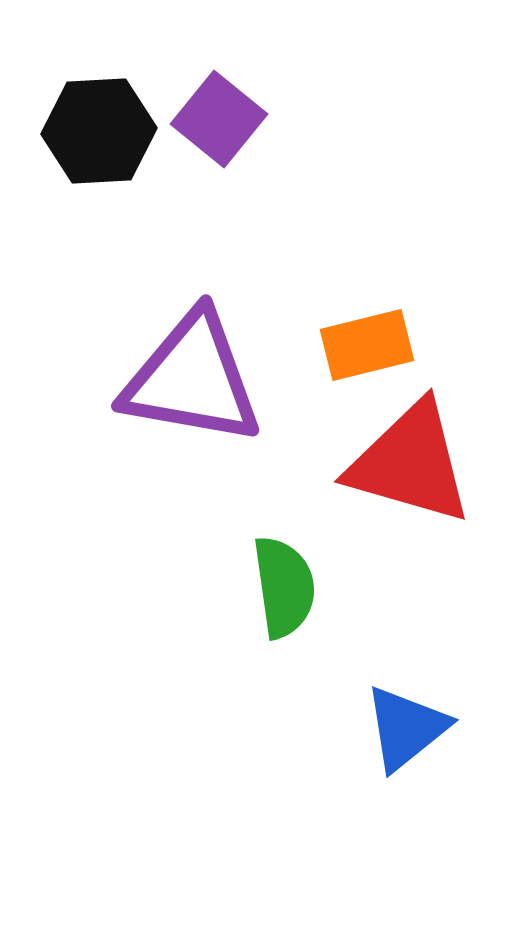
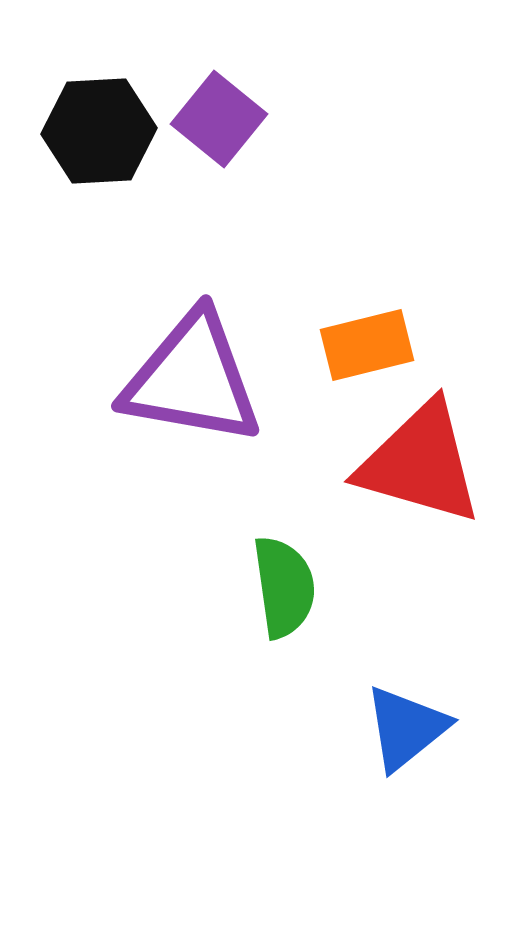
red triangle: moved 10 px right
